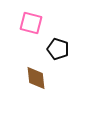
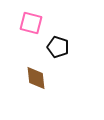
black pentagon: moved 2 px up
